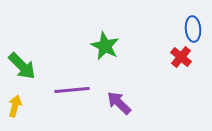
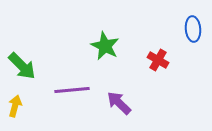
red cross: moved 23 px left, 3 px down; rotated 10 degrees counterclockwise
